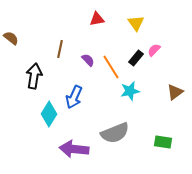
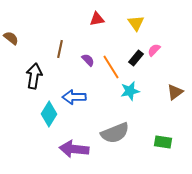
blue arrow: rotated 65 degrees clockwise
